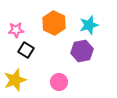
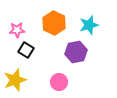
pink star: moved 1 px right
purple hexagon: moved 6 px left, 1 px down
